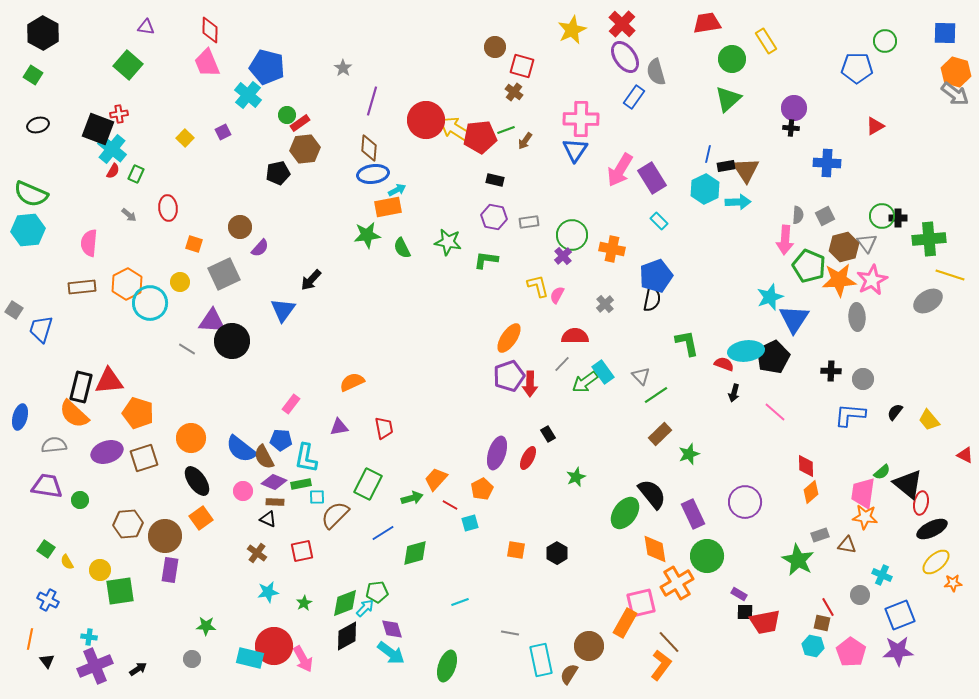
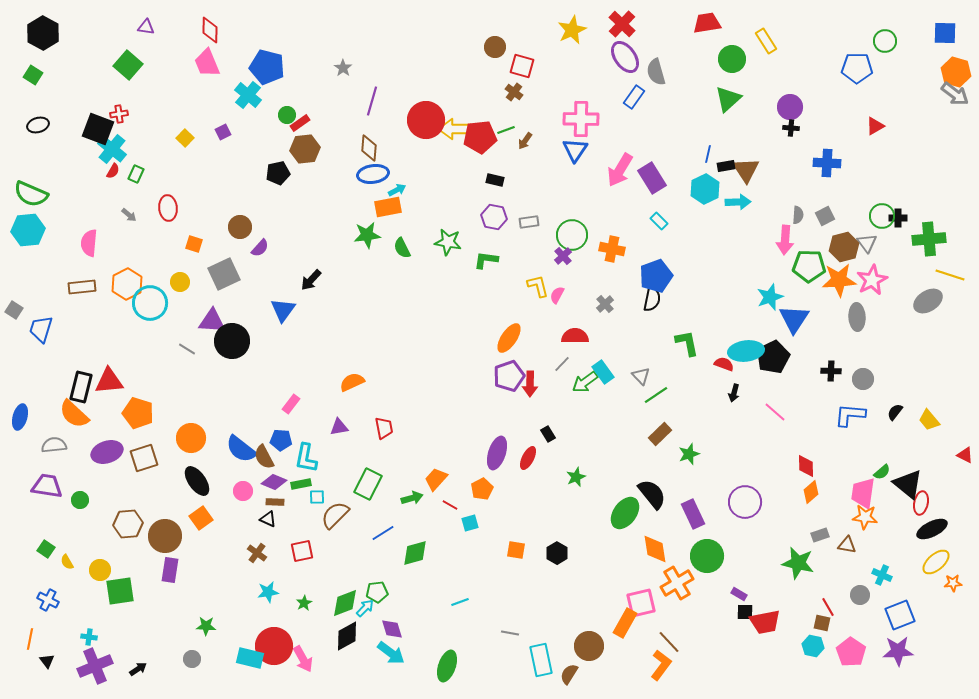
purple circle at (794, 108): moved 4 px left, 1 px up
yellow arrow at (455, 129): rotated 32 degrees counterclockwise
green pentagon at (809, 266): rotated 20 degrees counterclockwise
green star at (798, 560): moved 3 px down; rotated 16 degrees counterclockwise
